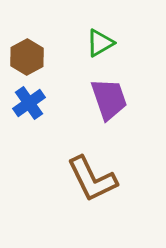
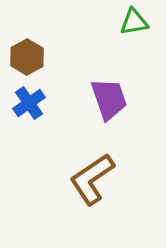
green triangle: moved 34 px right, 21 px up; rotated 20 degrees clockwise
brown L-shape: rotated 82 degrees clockwise
